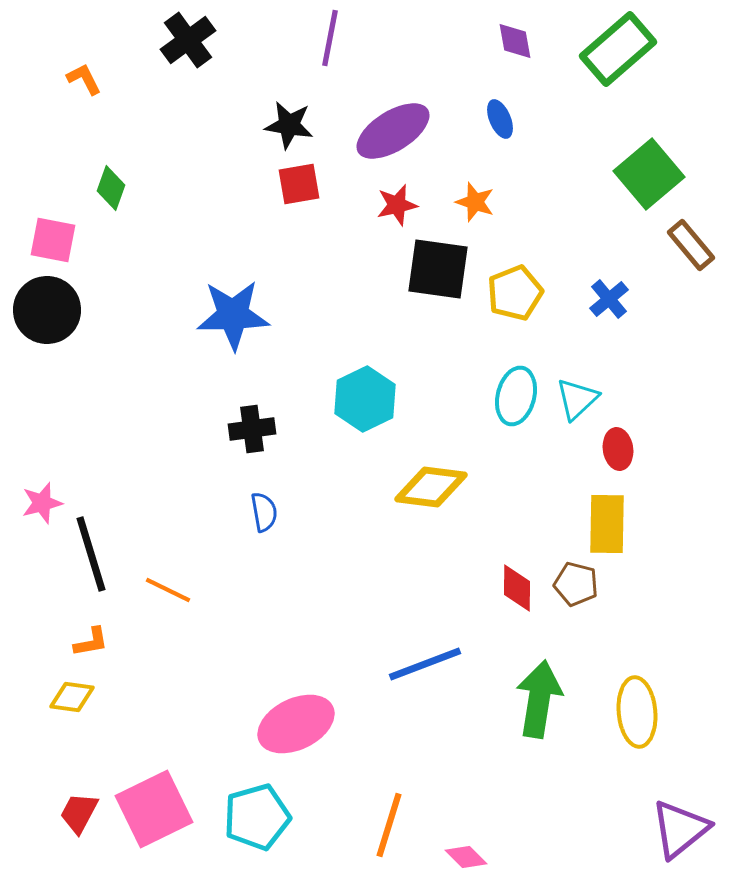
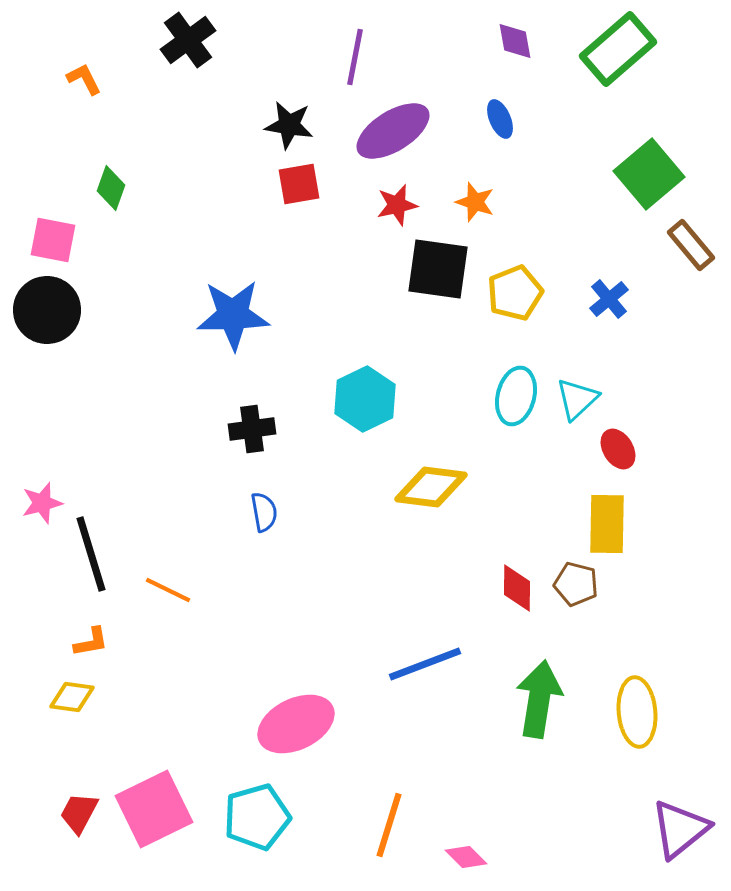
purple line at (330, 38): moved 25 px right, 19 px down
red ellipse at (618, 449): rotated 24 degrees counterclockwise
